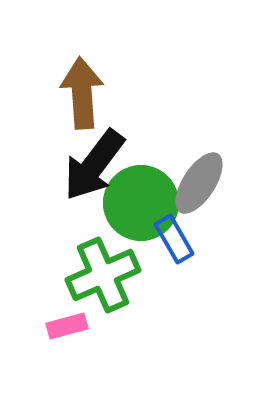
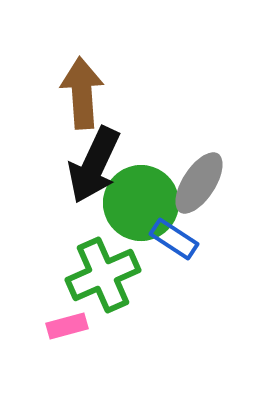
black arrow: rotated 12 degrees counterclockwise
blue rectangle: rotated 27 degrees counterclockwise
